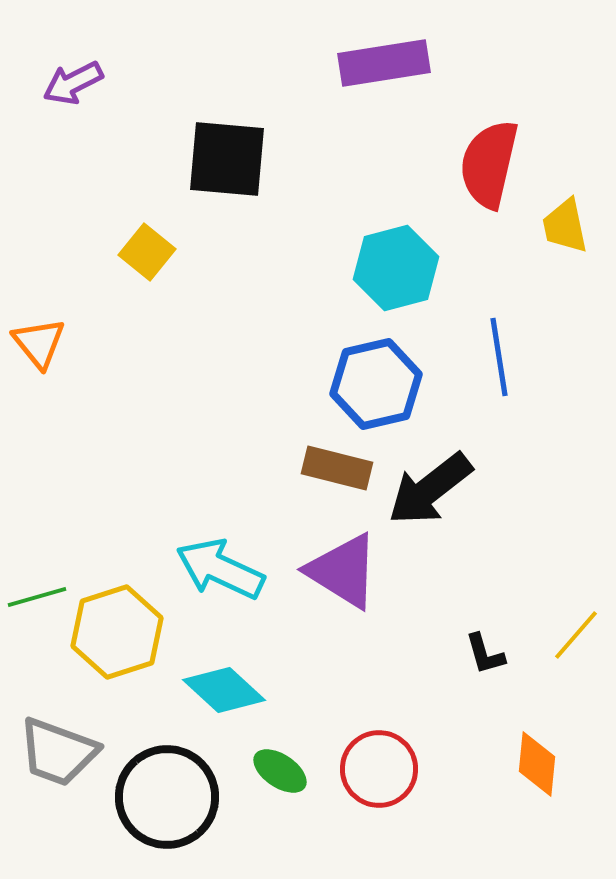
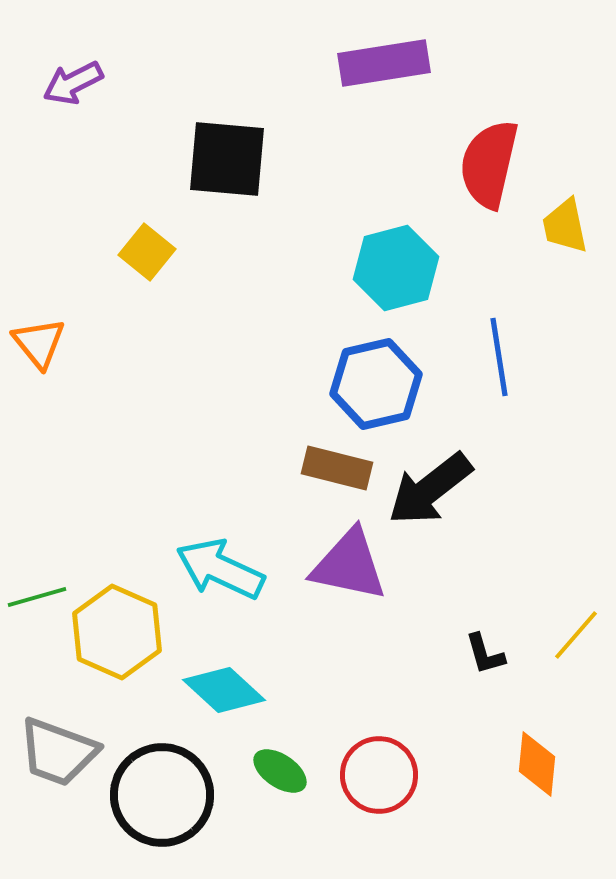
purple triangle: moved 6 px right, 6 px up; rotated 20 degrees counterclockwise
yellow hexagon: rotated 18 degrees counterclockwise
red circle: moved 6 px down
black circle: moved 5 px left, 2 px up
